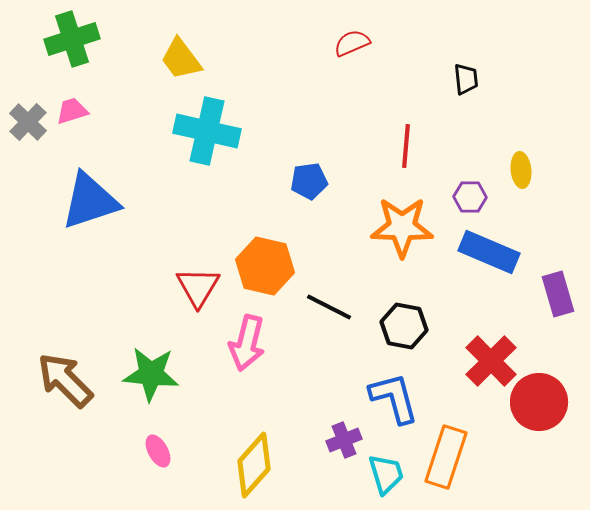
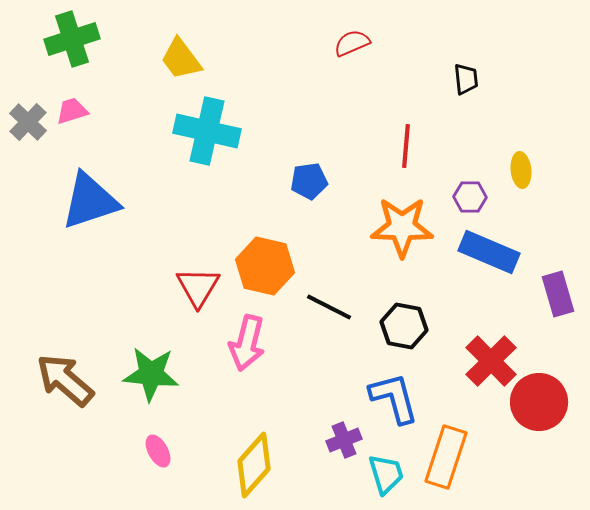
brown arrow: rotated 4 degrees counterclockwise
